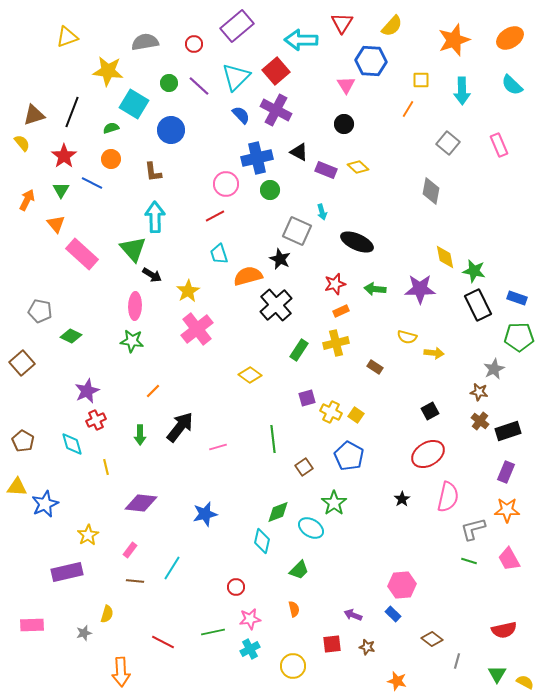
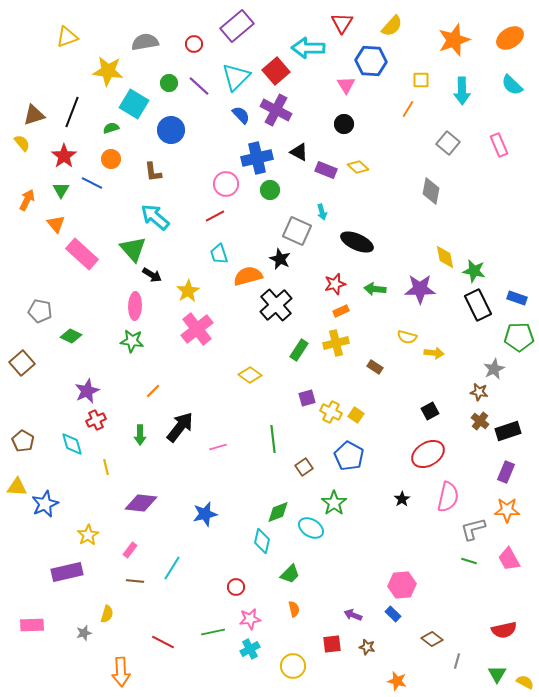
cyan arrow at (301, 40): moved 7 px right, 8 px down
cyan arrow at (155, 217): rotated 48 degrees counterclockwise
green trapezoid at (299, 570): moved 9 px left, 4 px down
